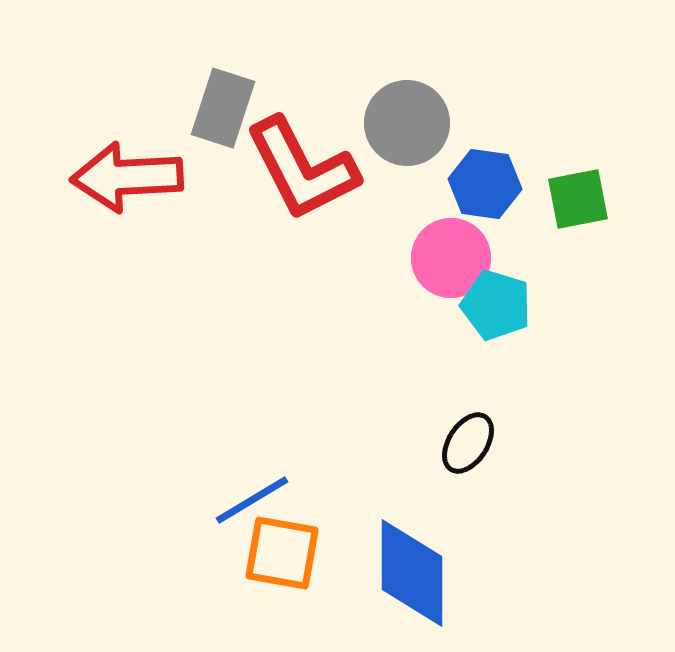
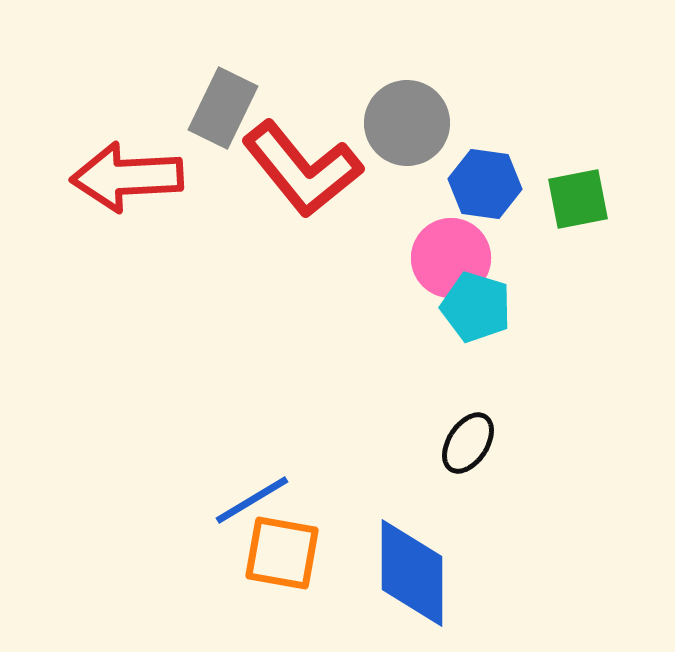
gray rectangle: rotated 8 degrees clockwise
red L-shape: rotated 12 degrees counterclockwise
cyan pentagon: moved 20 px left, 2 px down
